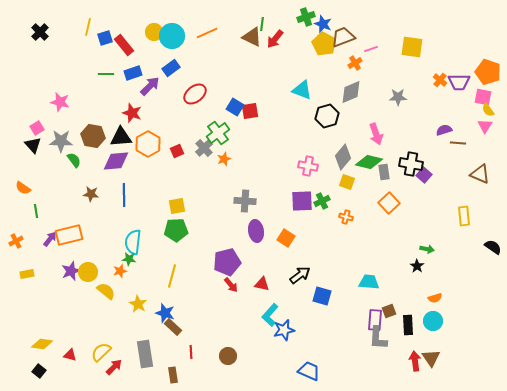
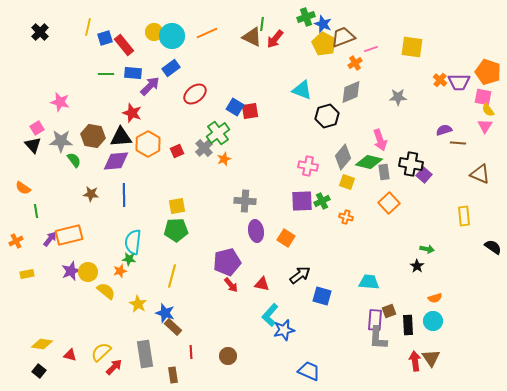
blue rectangle at (133, 73): rotated 24 degrees clockwise
pink arrow at (376, 134): moved 4 px right, 6 px down
